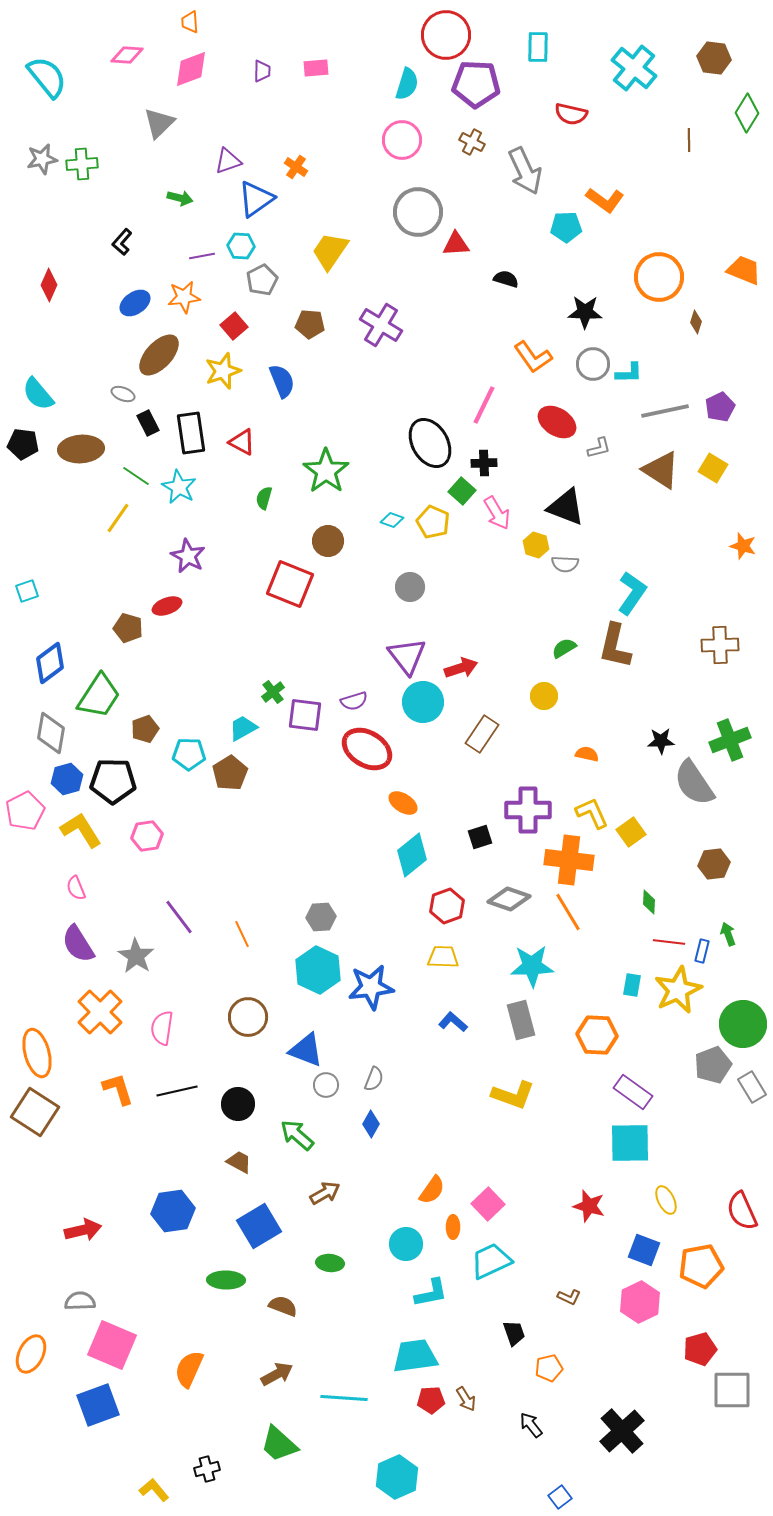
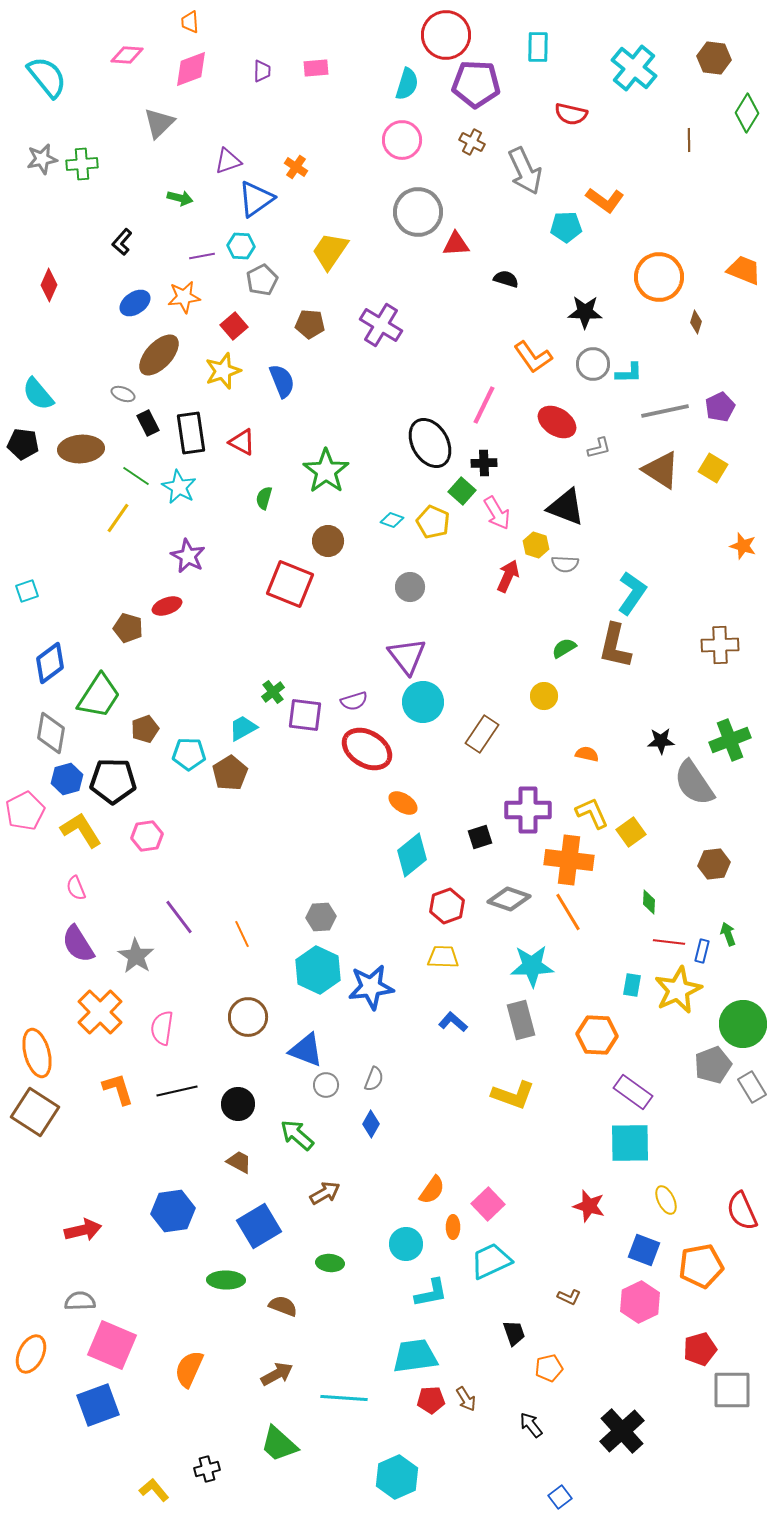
red arrow at (461, 668): moved 47 px right, 92 px up; rotated 48 degrees counterclockwise
